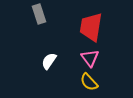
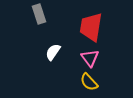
white semicircle: moved 4 px right, 9 px up
